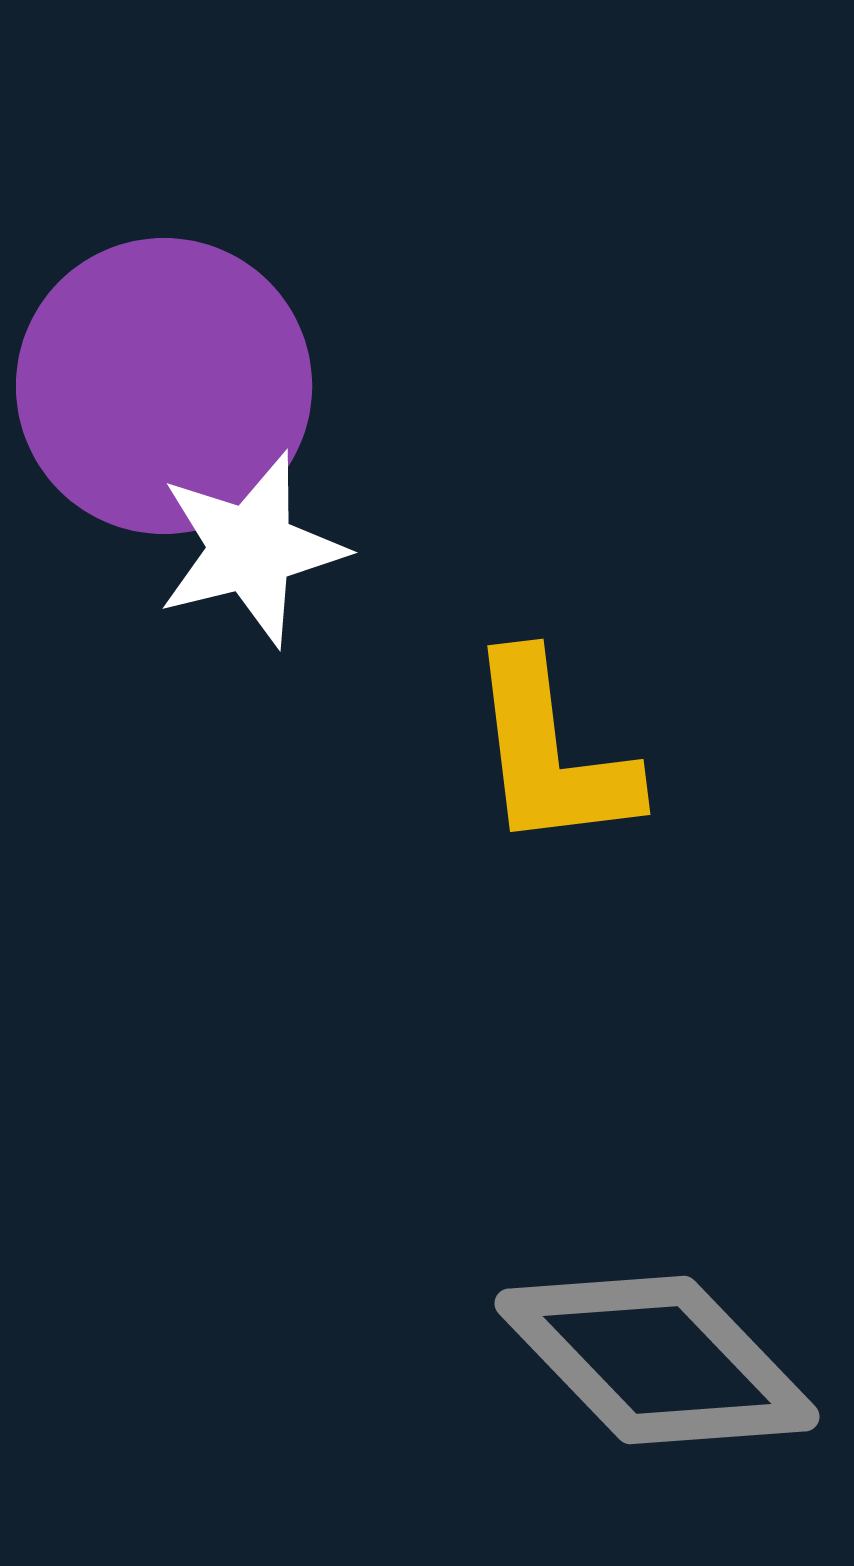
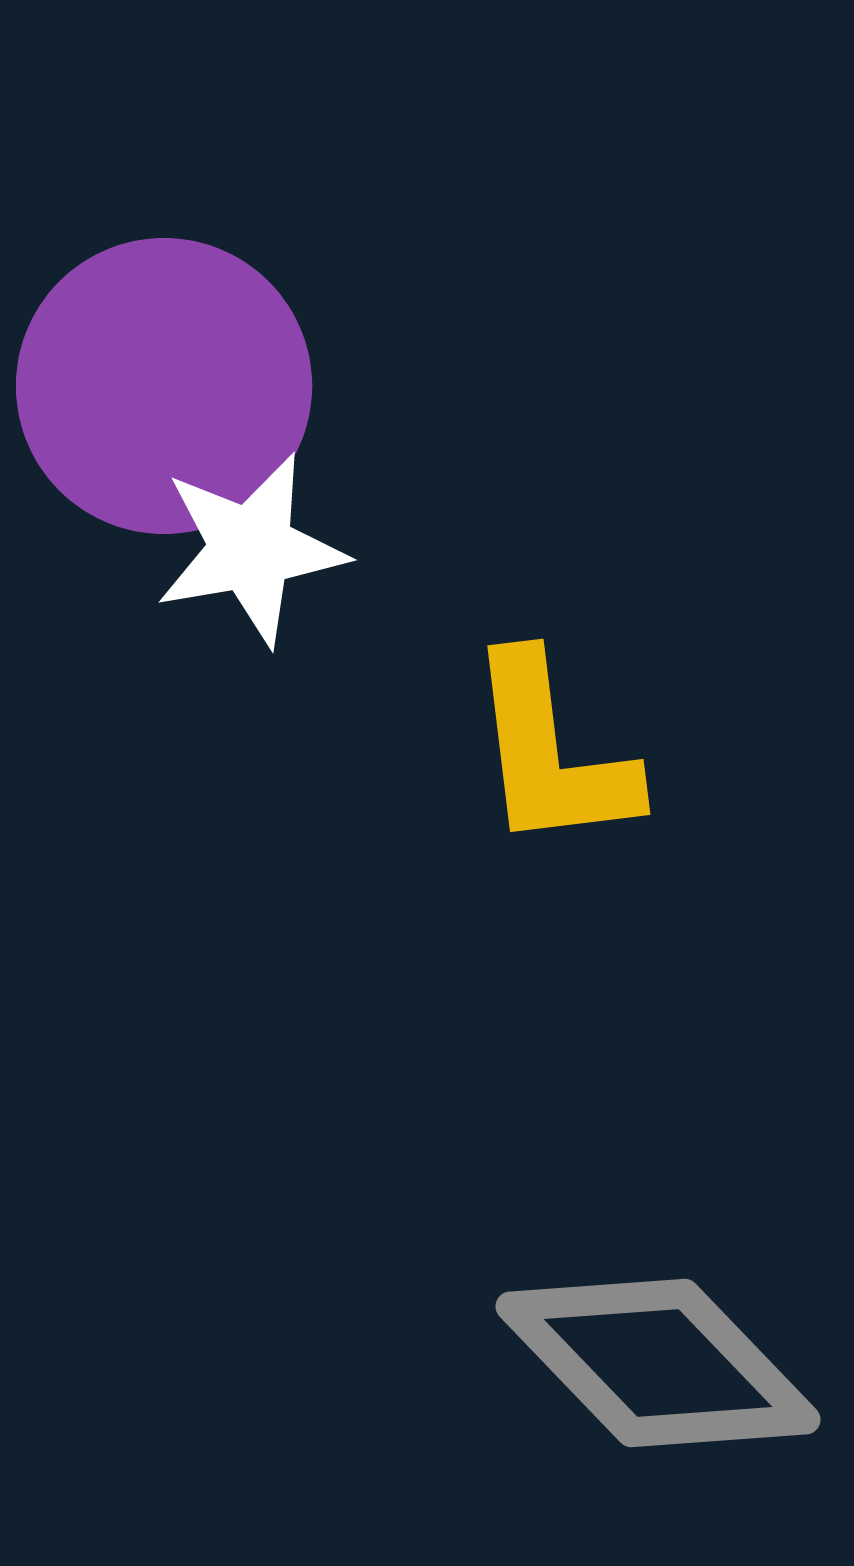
white star: rotated 4 degrees clockwise
gray diamond: moved 1 px right, 3 px down
